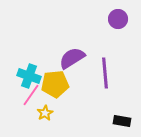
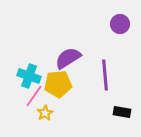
purple circle: moved 2 px right, 5 px down
purple semicircle: moved 4 px left
purple line: moved 2 px down
yellow pentagon: moved 3 px right
pink line: moved 3 px right, 1 px down
black rectangle: moved 9 px up
